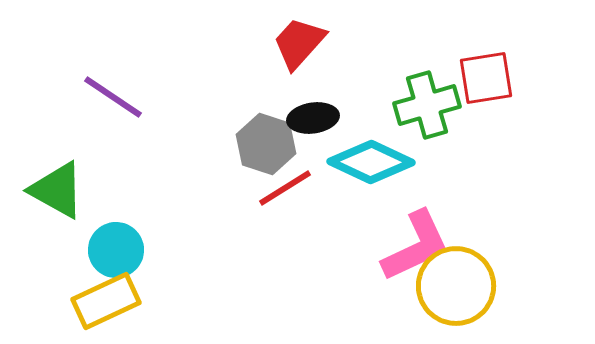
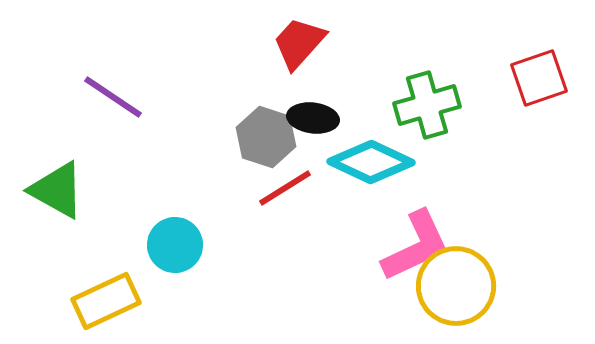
red square: moved 53 px right; rotated 10 degrees counterclockwise
black ellipse: rotated 15 degrees clockwise
gray hexagon: moved 7 px up
cyan circle: moved 59 px right, 5 px up
